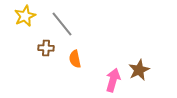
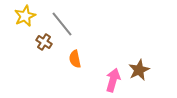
brown cross: moved 2 px left, 6 px up; rotated 28 degrees clockwise
